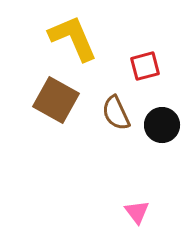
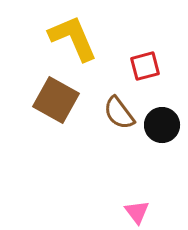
brown semicircle: moved 3 px right; rotated 12 degrees counterclockwise
